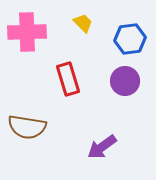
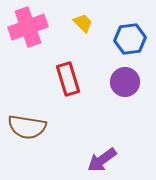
pink cross: moved 1 px right, 5 px up; rotated 18 degrees counterclockwise
purple circle: moved 1 px down
purple arrow: moved 13 px down
